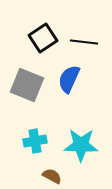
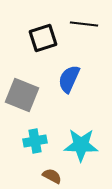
black square: rotated 16 degrees clockwise
black line: moved 18 px up
gray square: moved 5 px left, 10 px down
